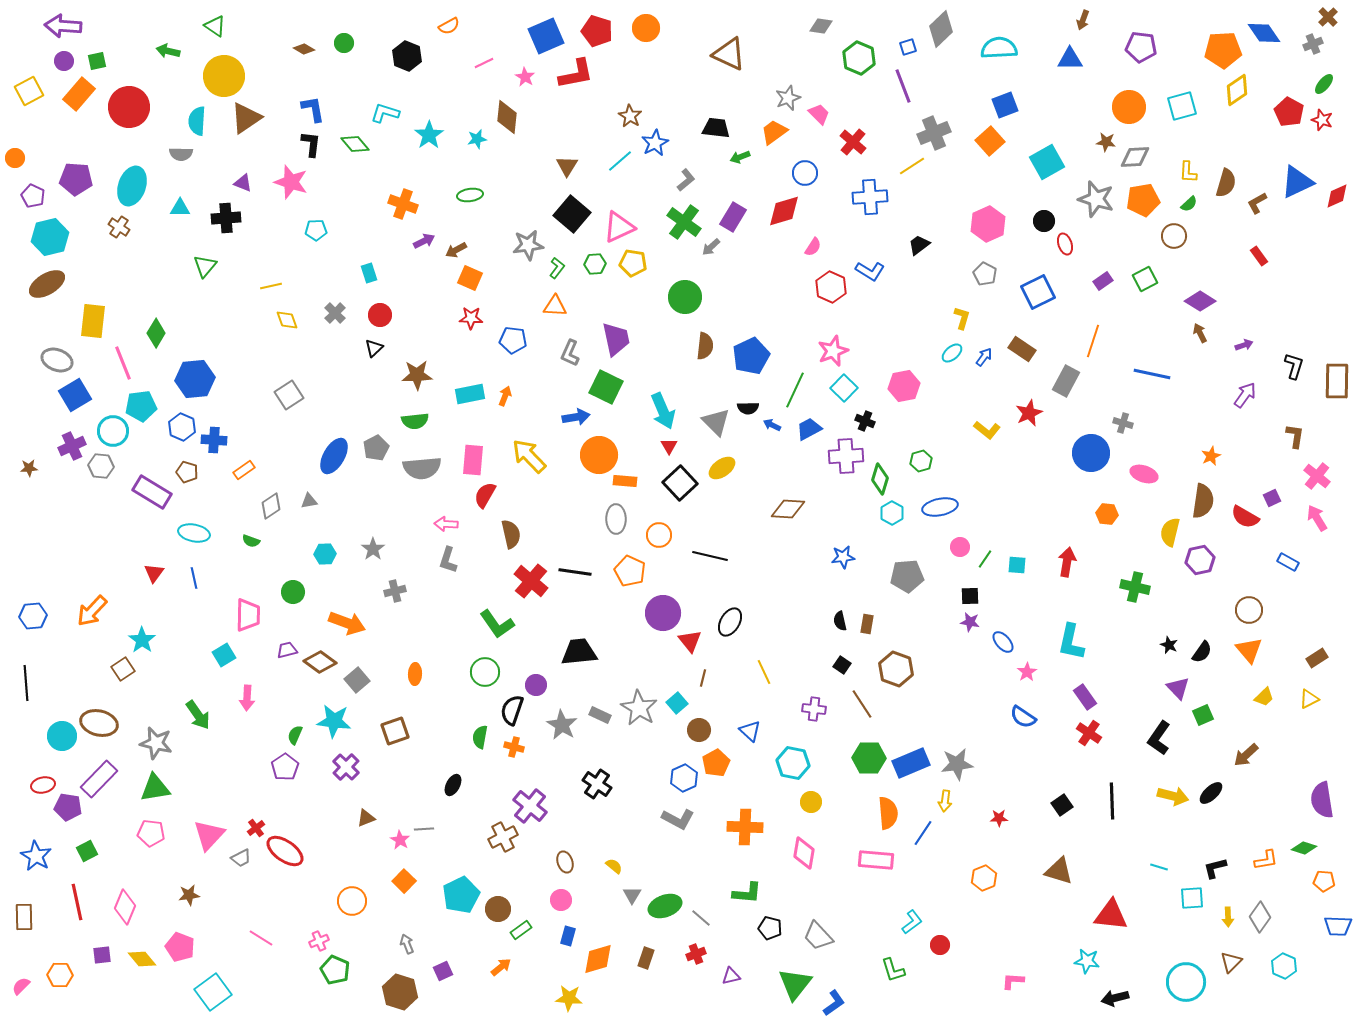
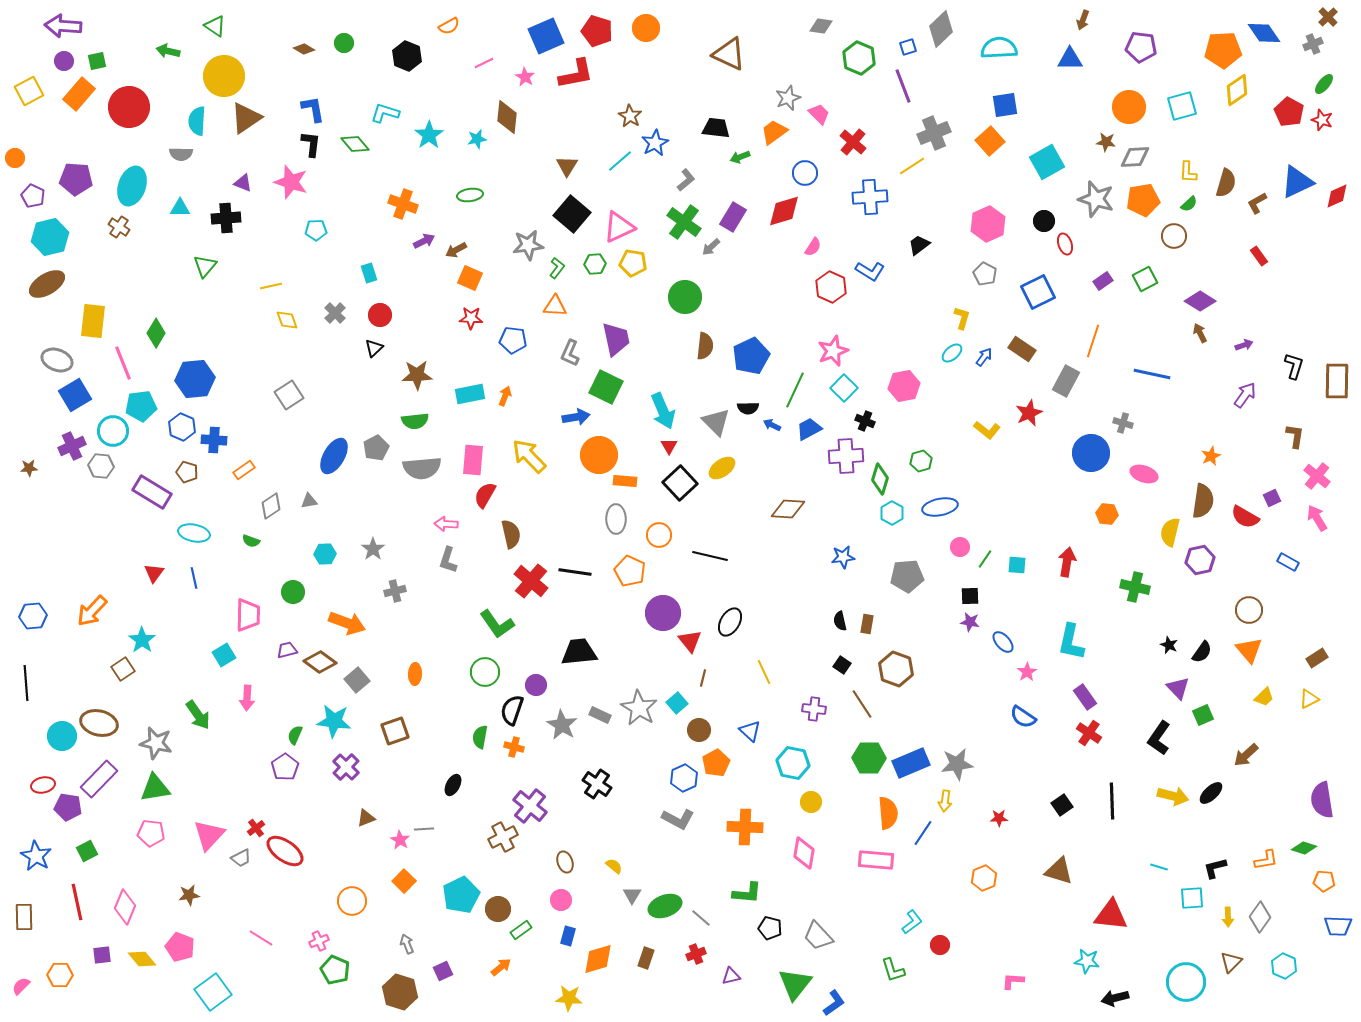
blue square at (1005, 105): rotated 12 degrees clockwise
